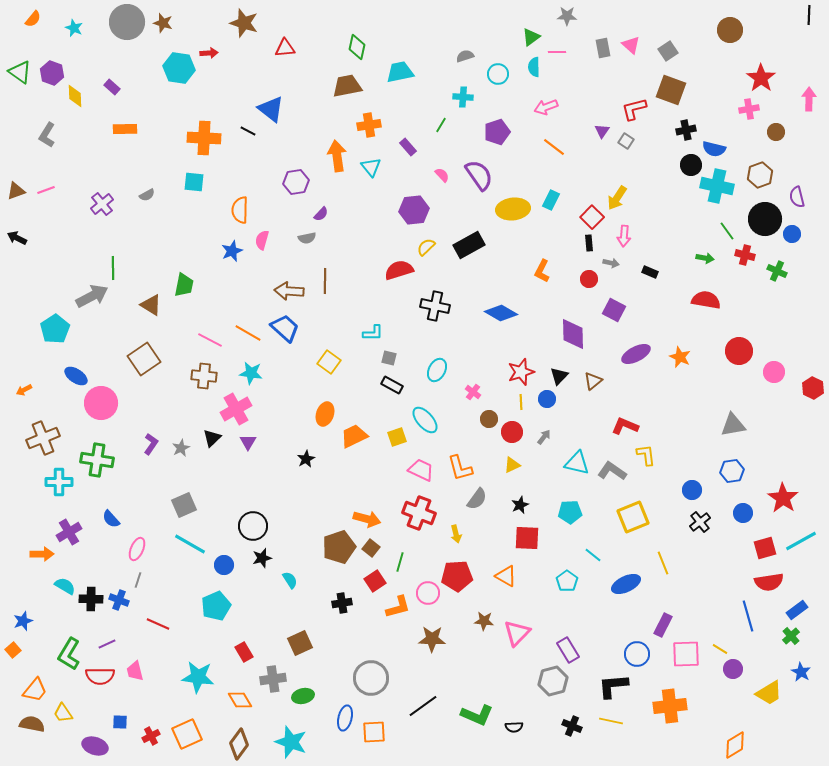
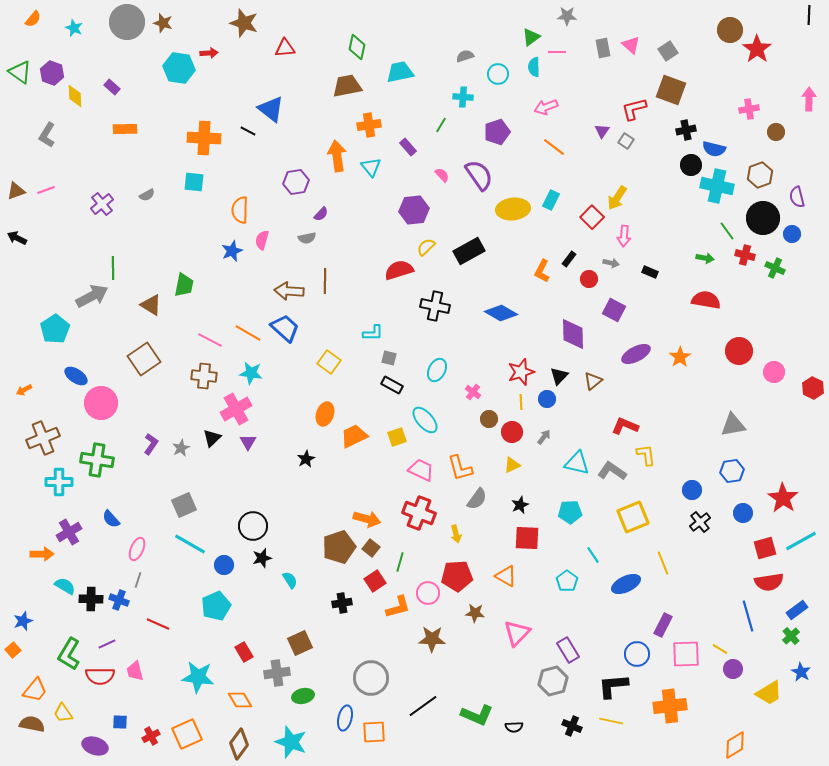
red star at (761, 78): moved 4 px left, 29 px up
black circle at (765, 219): moved 2 px left, 1 px up
black rectangle at (589, 243): moved 20 px left, 16 px down; rotated 42 degrees clockwise
black rectangle at (469, 245): moved 6 px down
green cross at (777, 271): moved 2 px left, 3 px up
orange star at (680, 357): rotated 15 degrees clockwise
cyan line at (593, 555): rotated 18 degrees clockwise
brown star at (484, 621): moved 9 px left, 8 px up
gray cross at (273, 679): moved 4 px right, 6 px up
